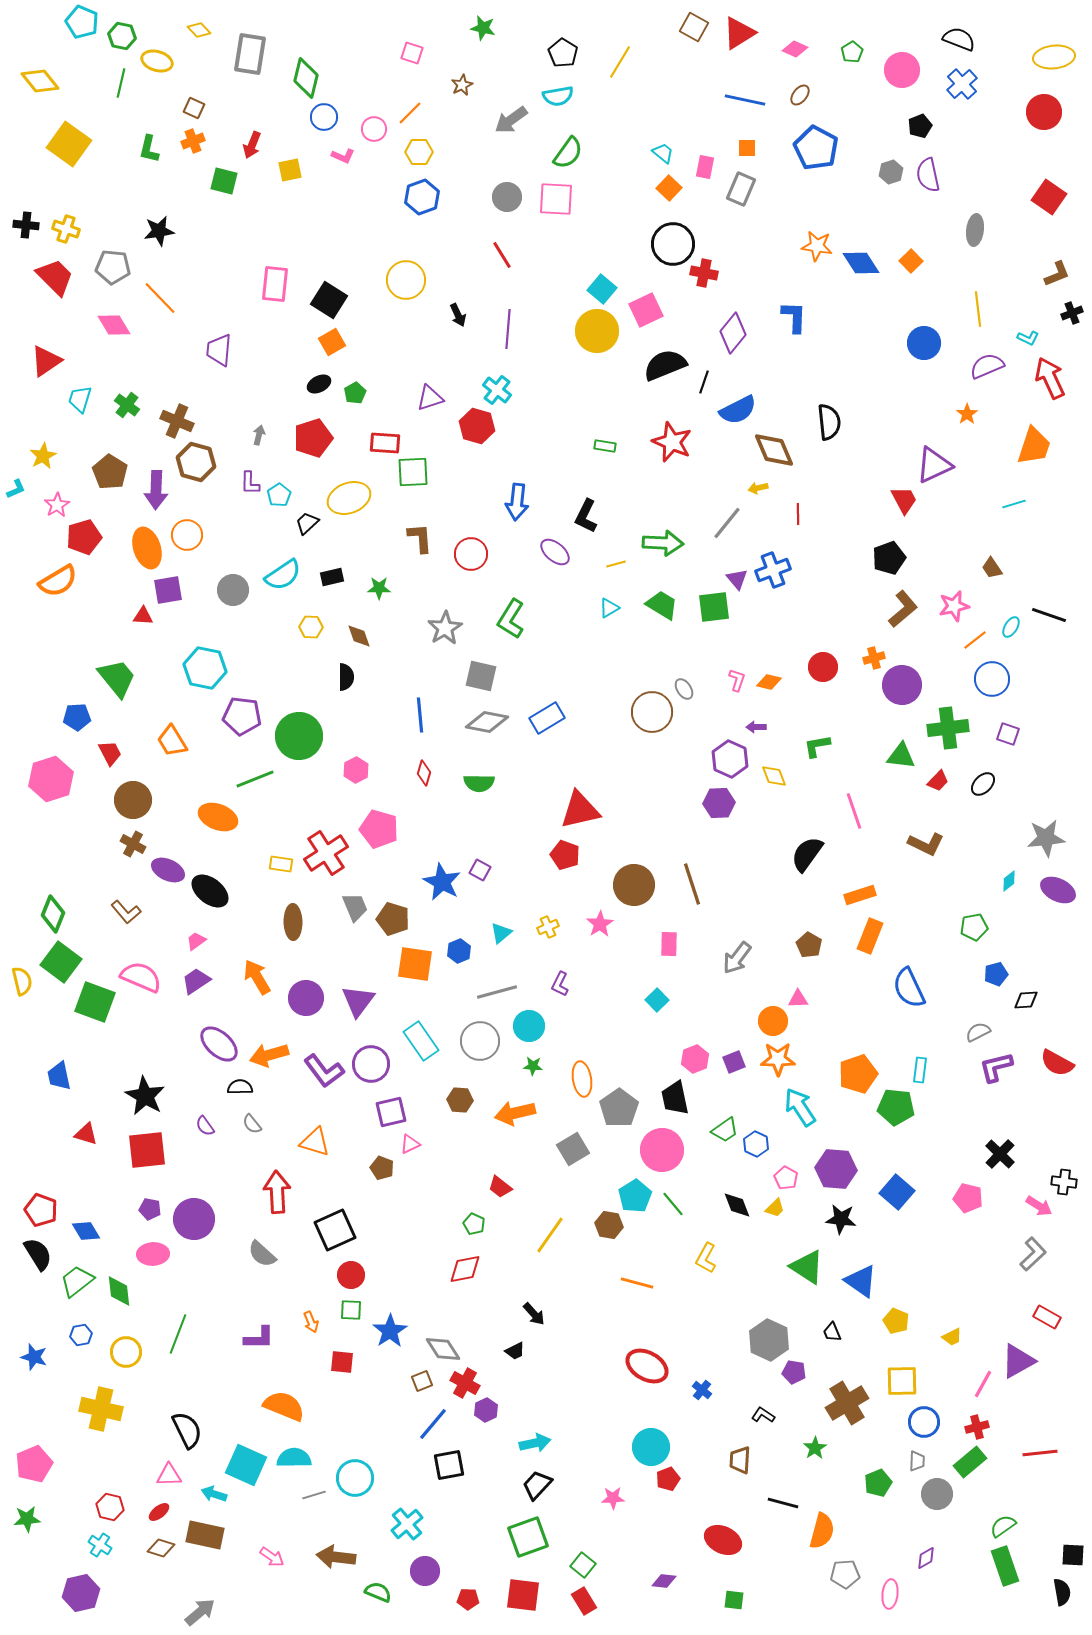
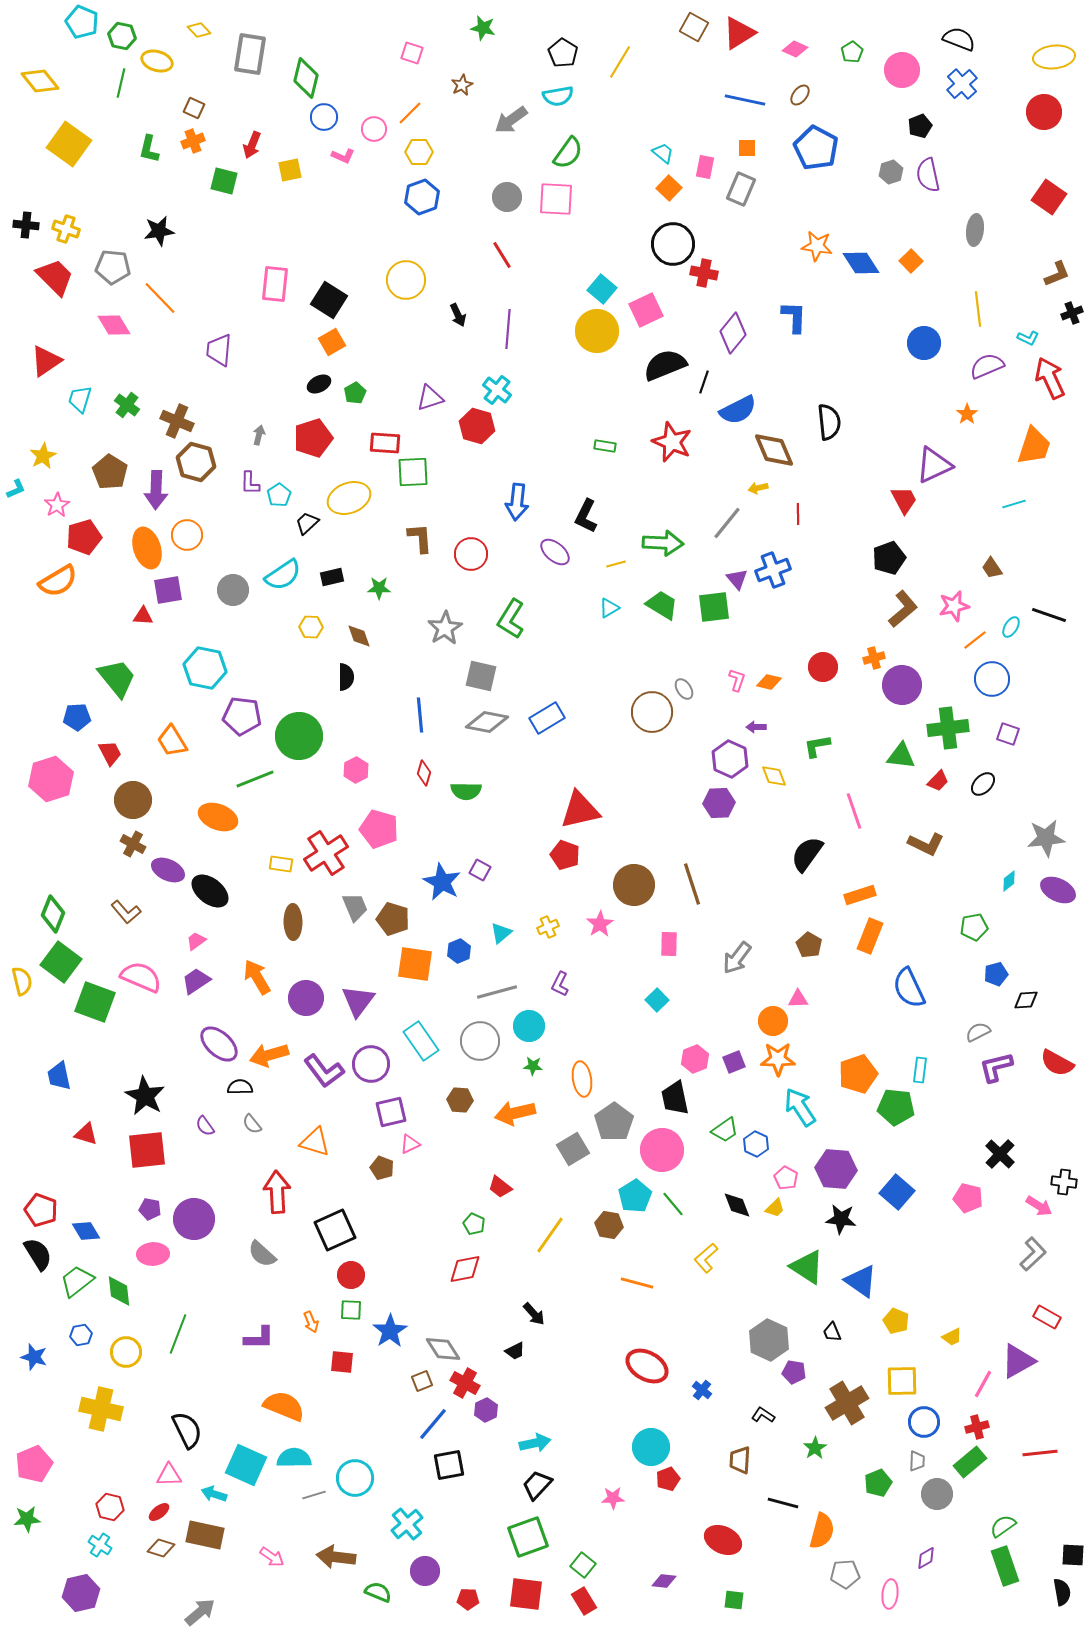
green semicircle at (479, 783): moved 13 px left, 8 px down
gray pentagon at (619, 1108): moved 5 px left, 14 px down
yellow L-shape at (706, 1258): rotated 20 degrees clockwise
red square at (523, 1595): moved 3 px right, 1 px up
